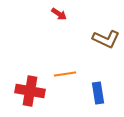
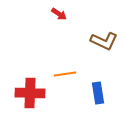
brown L-shape: moved 2 px left, 2 px down
red cross: moved 2 px down; rotated 8 degrees counterclockwise
